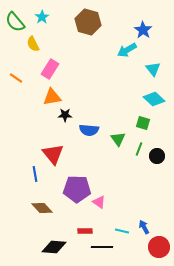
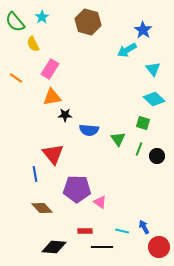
pink triangle: moved 1 px right
